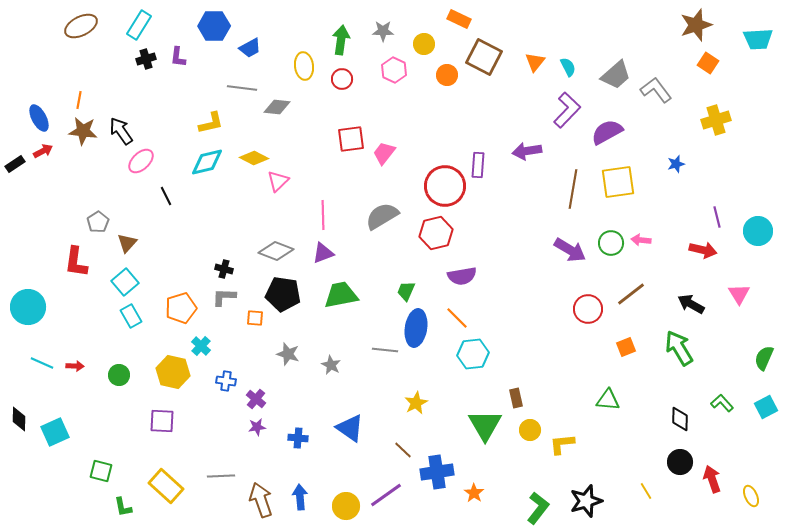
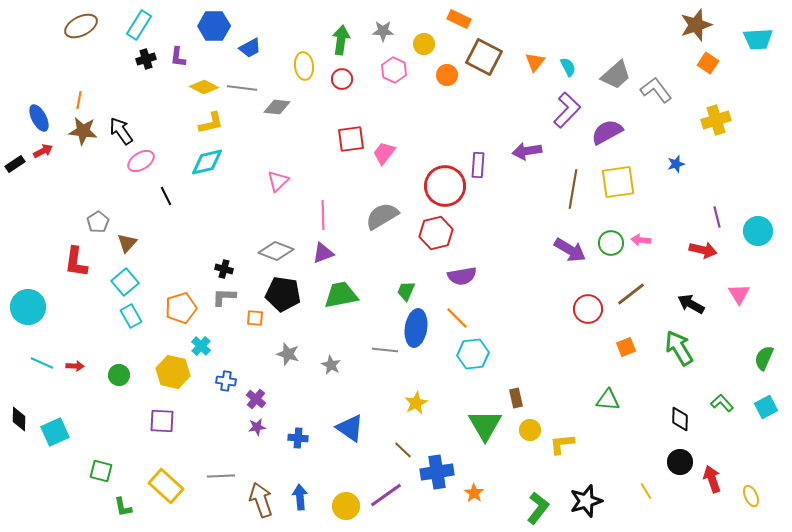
yellow diamond at (254, 158): moved 50 px left, 71 px up
pink ellipse at (141, 161): rotated 12 degrees clockwise
